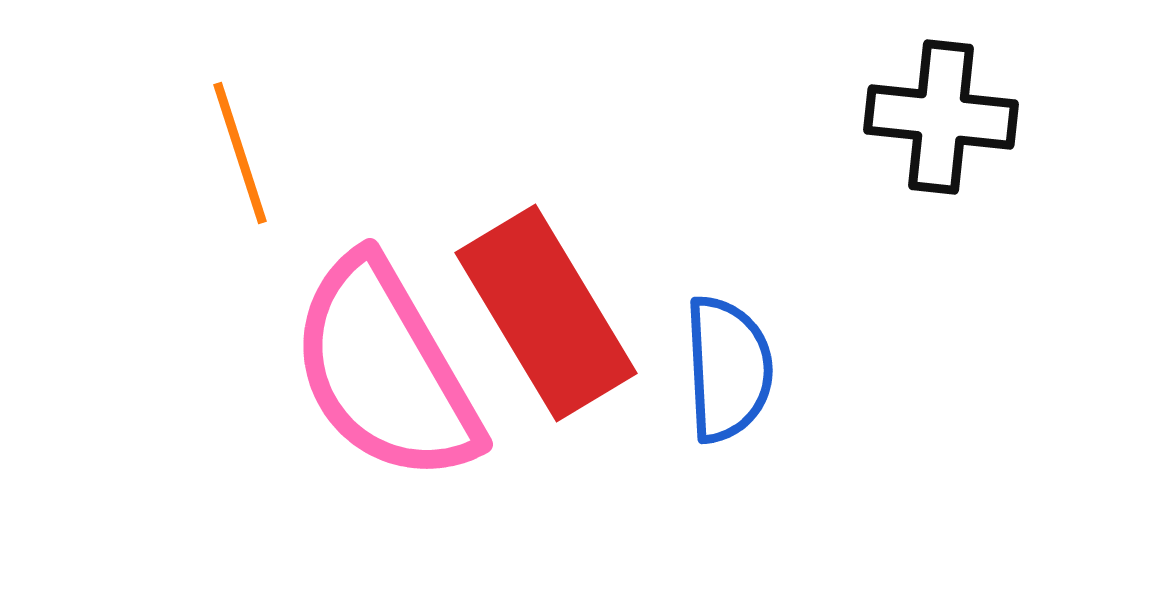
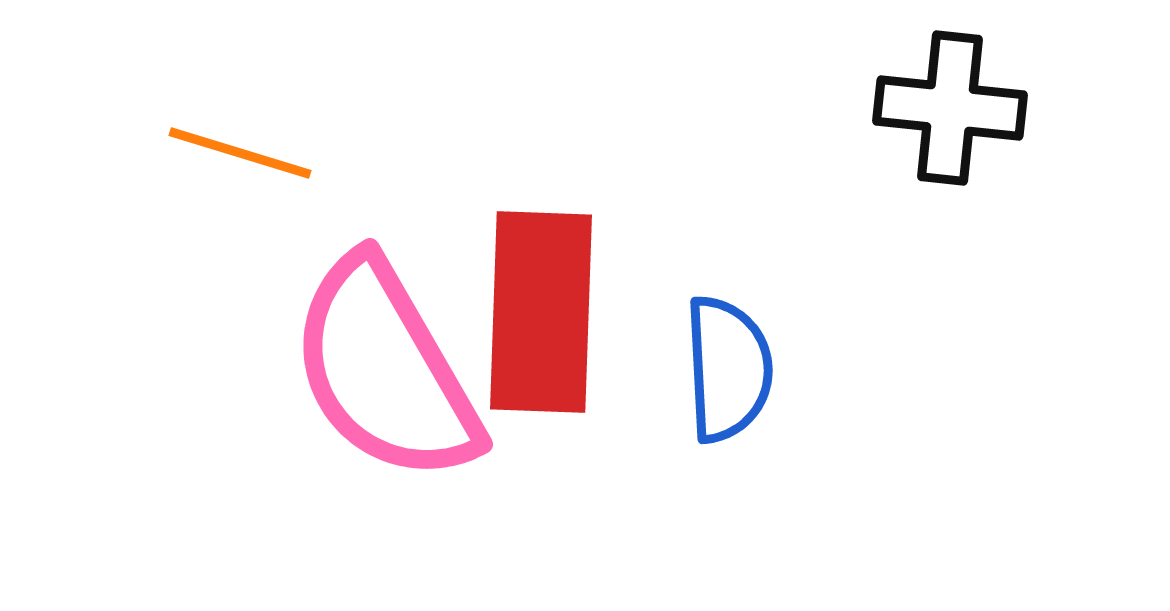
black cross: moved 9 px right, 9 px up
orange line: rotated 55 degrees counterclockwise
red rectangle: moved 5 px left, 1 px up; rotated 33 degrees clockwise
